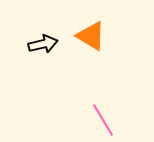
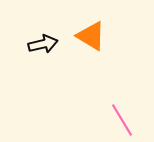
pink line: moved 19 px right
